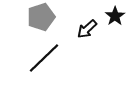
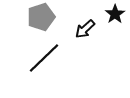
black star: moved 2 px up
black arrow: moved 2 px left
